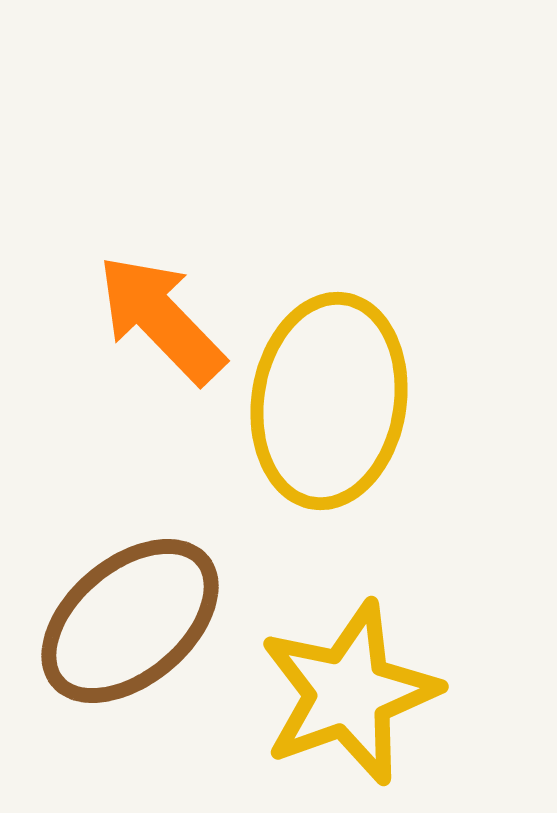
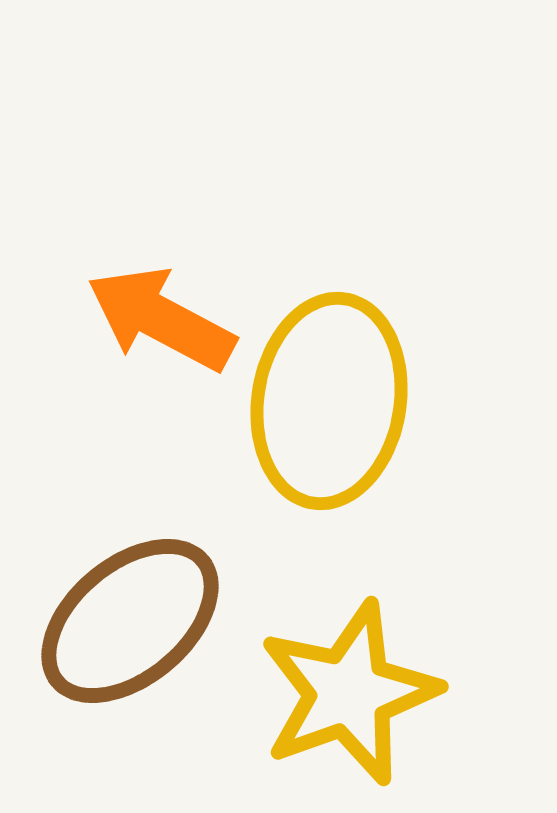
orange arrow: rotated 18 degrees counterclockwise
